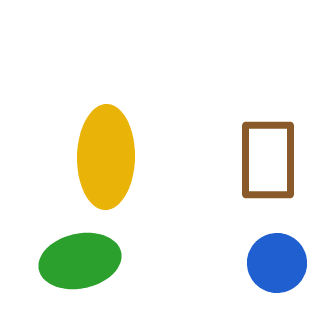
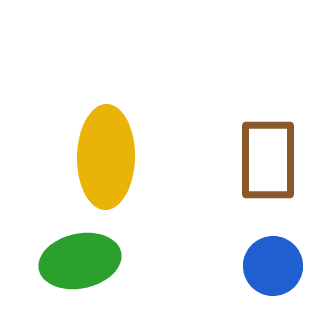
blue circle: moved 4 px left, 3 px down
